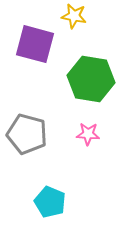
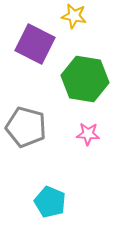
purple square: rotated 12 degrees clockwise
green hexagon: moved 6 px left
gray pentagon: moved 1 px left, 7 px up
